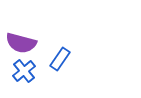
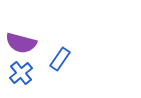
blue cross: moved 3 px left, 2 px down
